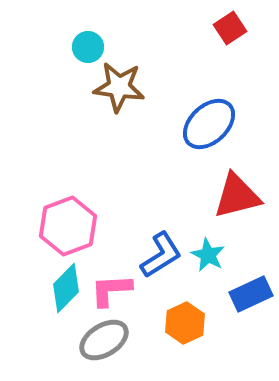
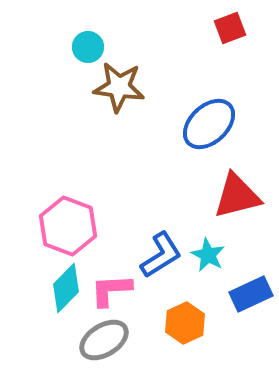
red square: rotated 12 degrees clockwise
pink hexagon: rotated 18 degrees counterclockwise
